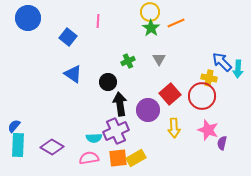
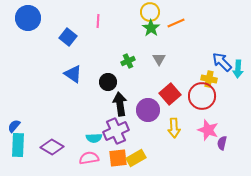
yellow cross: moved 1 px down
